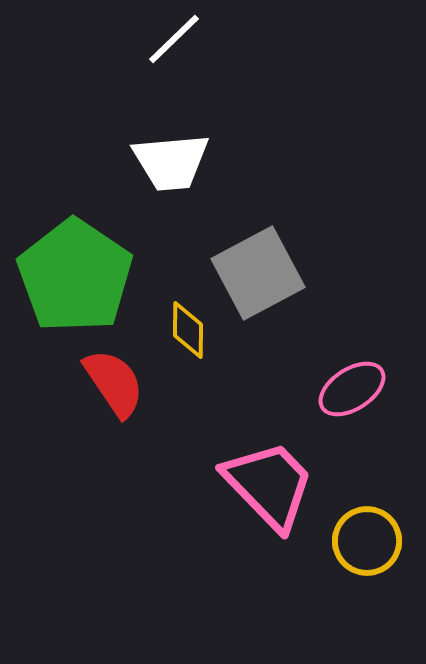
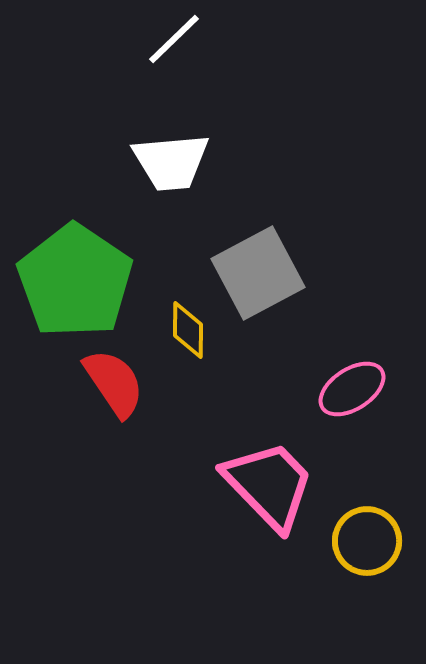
green pentagon: moved 5 px down
